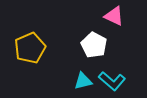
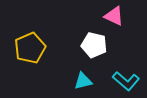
white pentagon: rotated 15 degrees counterclockwise
cyan L-shape: moved 14 px right
